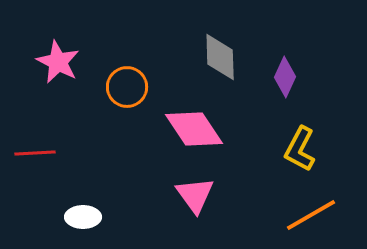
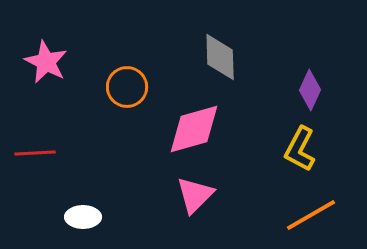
pink star: moved 12 px left
purple diamond: moved 25 px right, 13 px down
pink diamond: rotated 72 degrees counterclockwise
pink triangle: rotated 21 degrees clockwise
